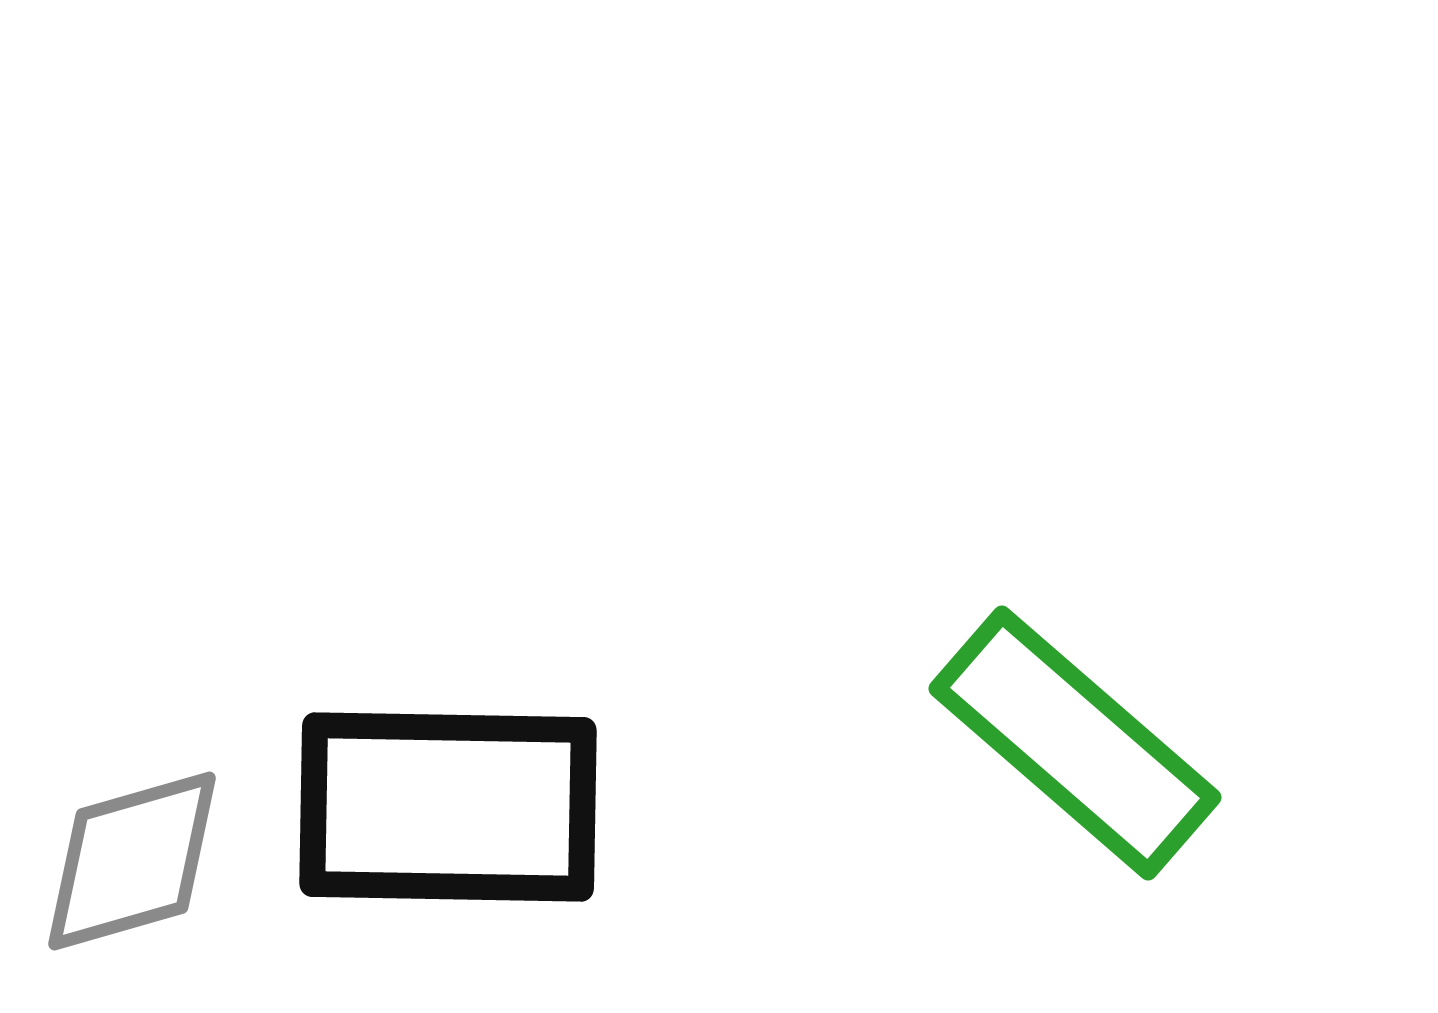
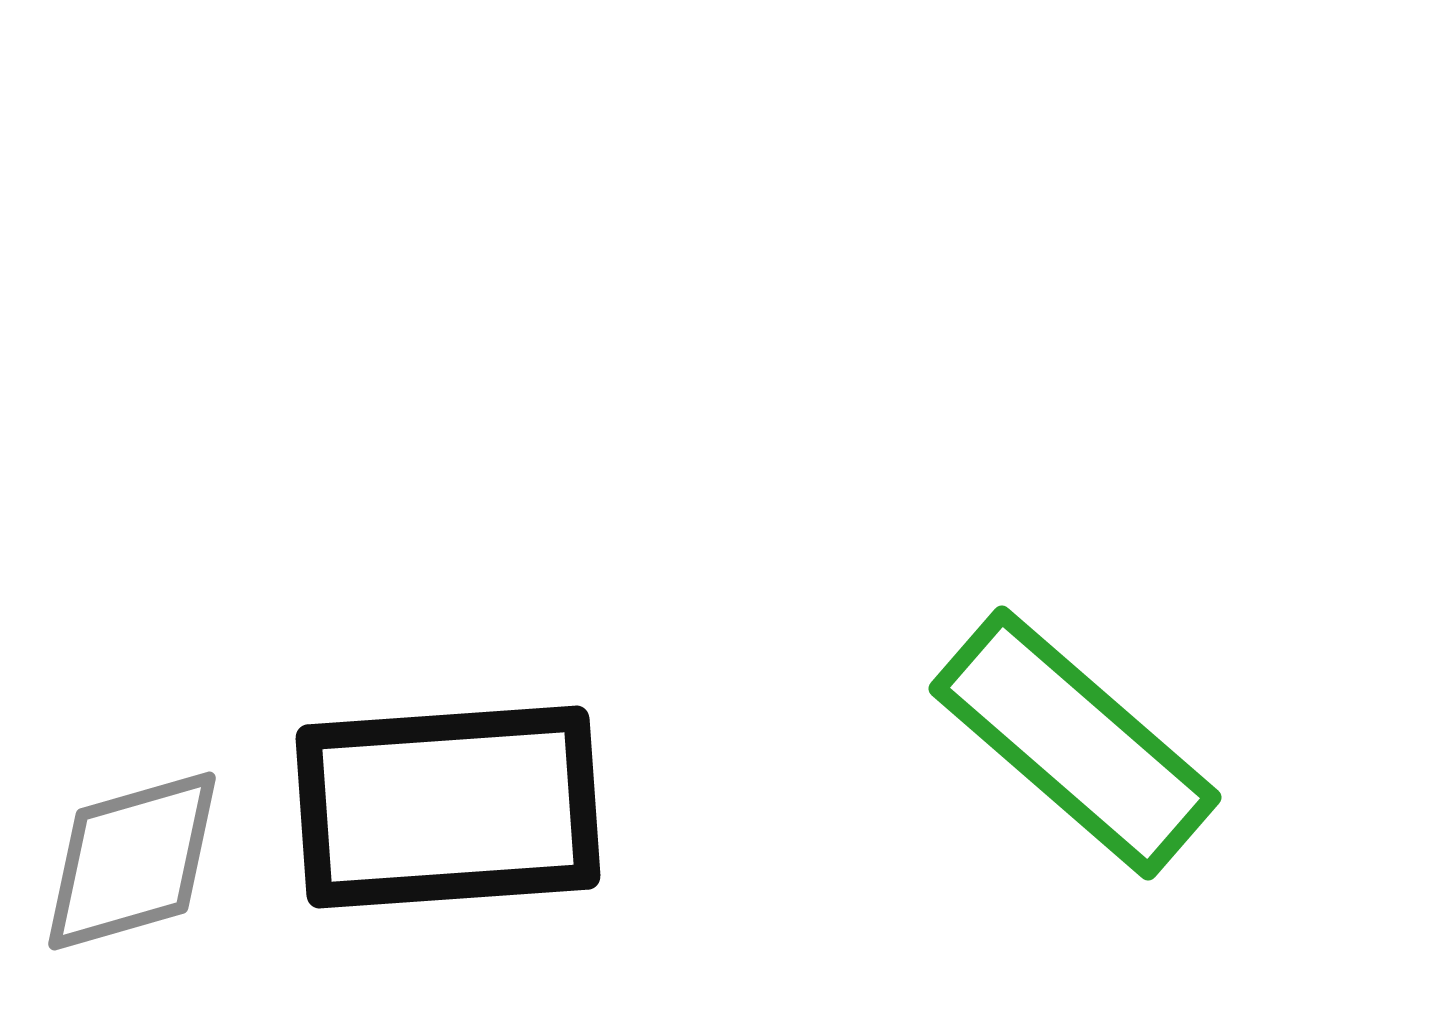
black rectangle: rotated 5 degrees counterclockwise
